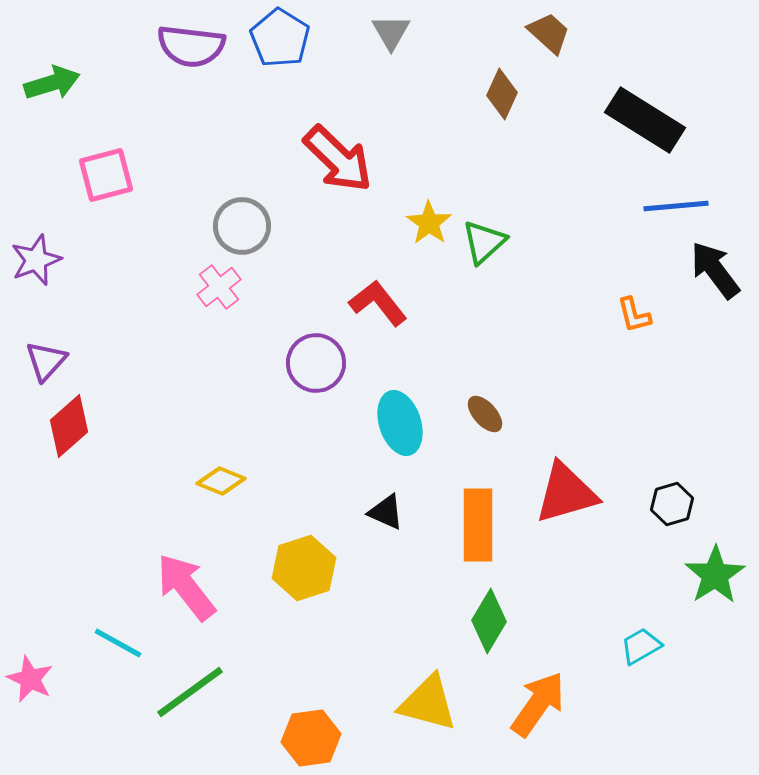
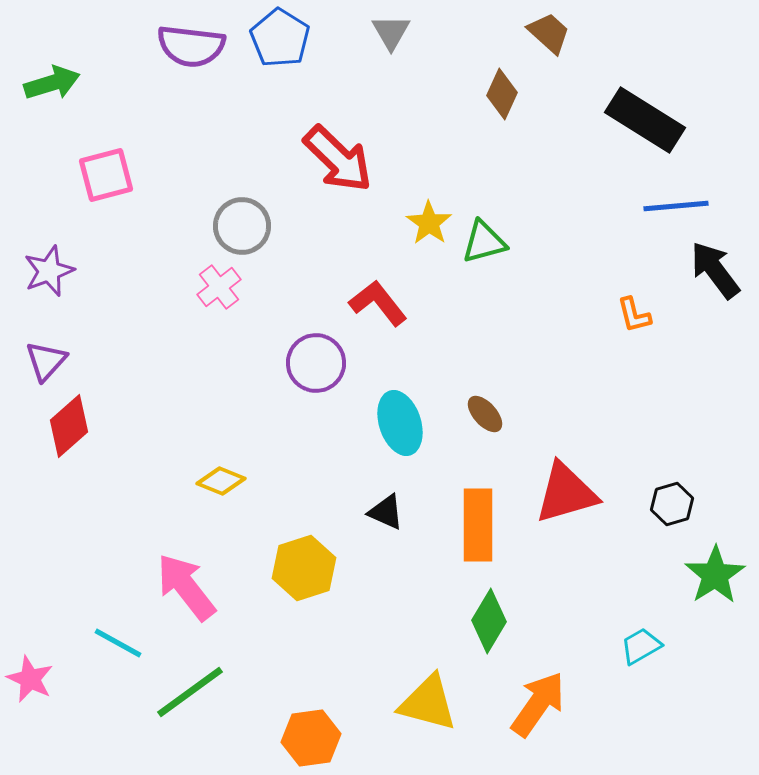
green triangle: rotated 27 degrees clockwise
purple star: moved 13 px right, 11 px down
